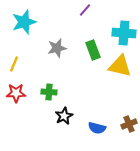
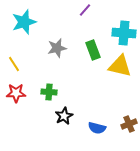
yellow line: rotated 56 degrees counterclockwise
